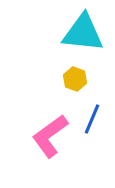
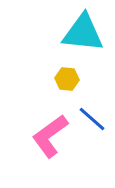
yellow hexagon: moved 8 px left; rotated 15 degrees counterclockwise
blue line: rotated 72 degrees counterclockwise
